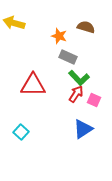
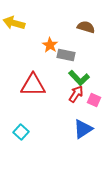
orange star: moved 9 px left, 9 px down; rotated 14 degrees clockwise
gray rectangle: moved 2 px left, 2 px up; rotated 12 degrees counterclockwise
